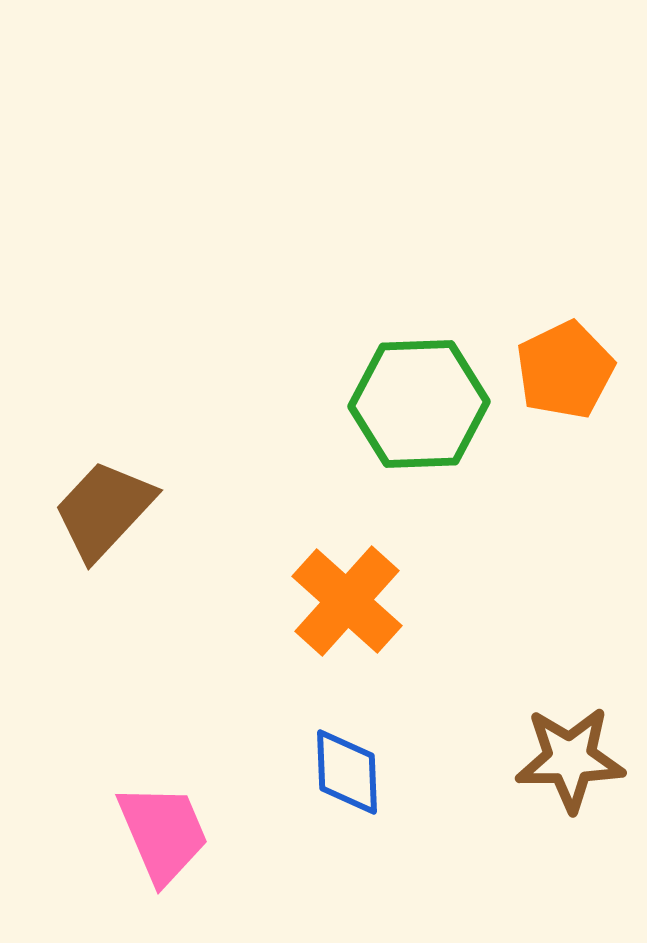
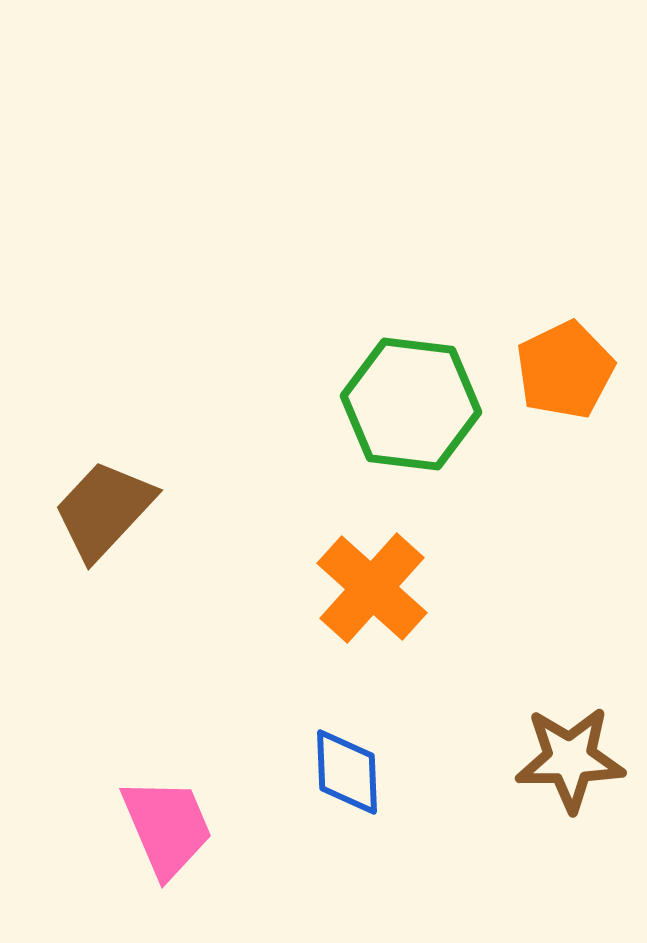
green hexagon: moved 8 px left; rotated 9 degrees clockwise
orange cross: moved 25 px right, 13 px up
pink trapezoid: moved 4 px right, 6 px up
